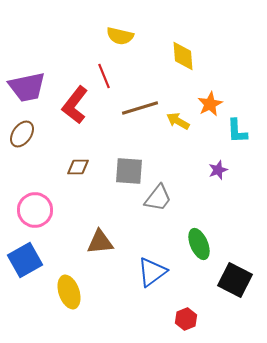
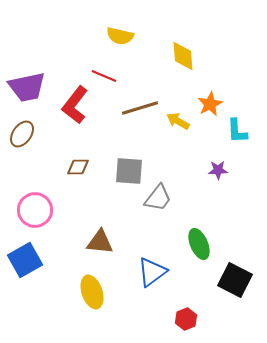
red line: rotated 45 degrees counterclockwise
purple star: rotated 18 degrees clockwise
brown triangle: rotated 12 degrees clockwise
yellow ellipse: moved 23 px right
